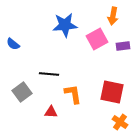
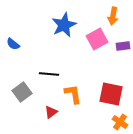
blue star: moved 1 px left; rotated 20 degrees counterclockwise
red square: moved 1 px left, 2 px down
red triangle: rotated 40 degrees counterclockwise
